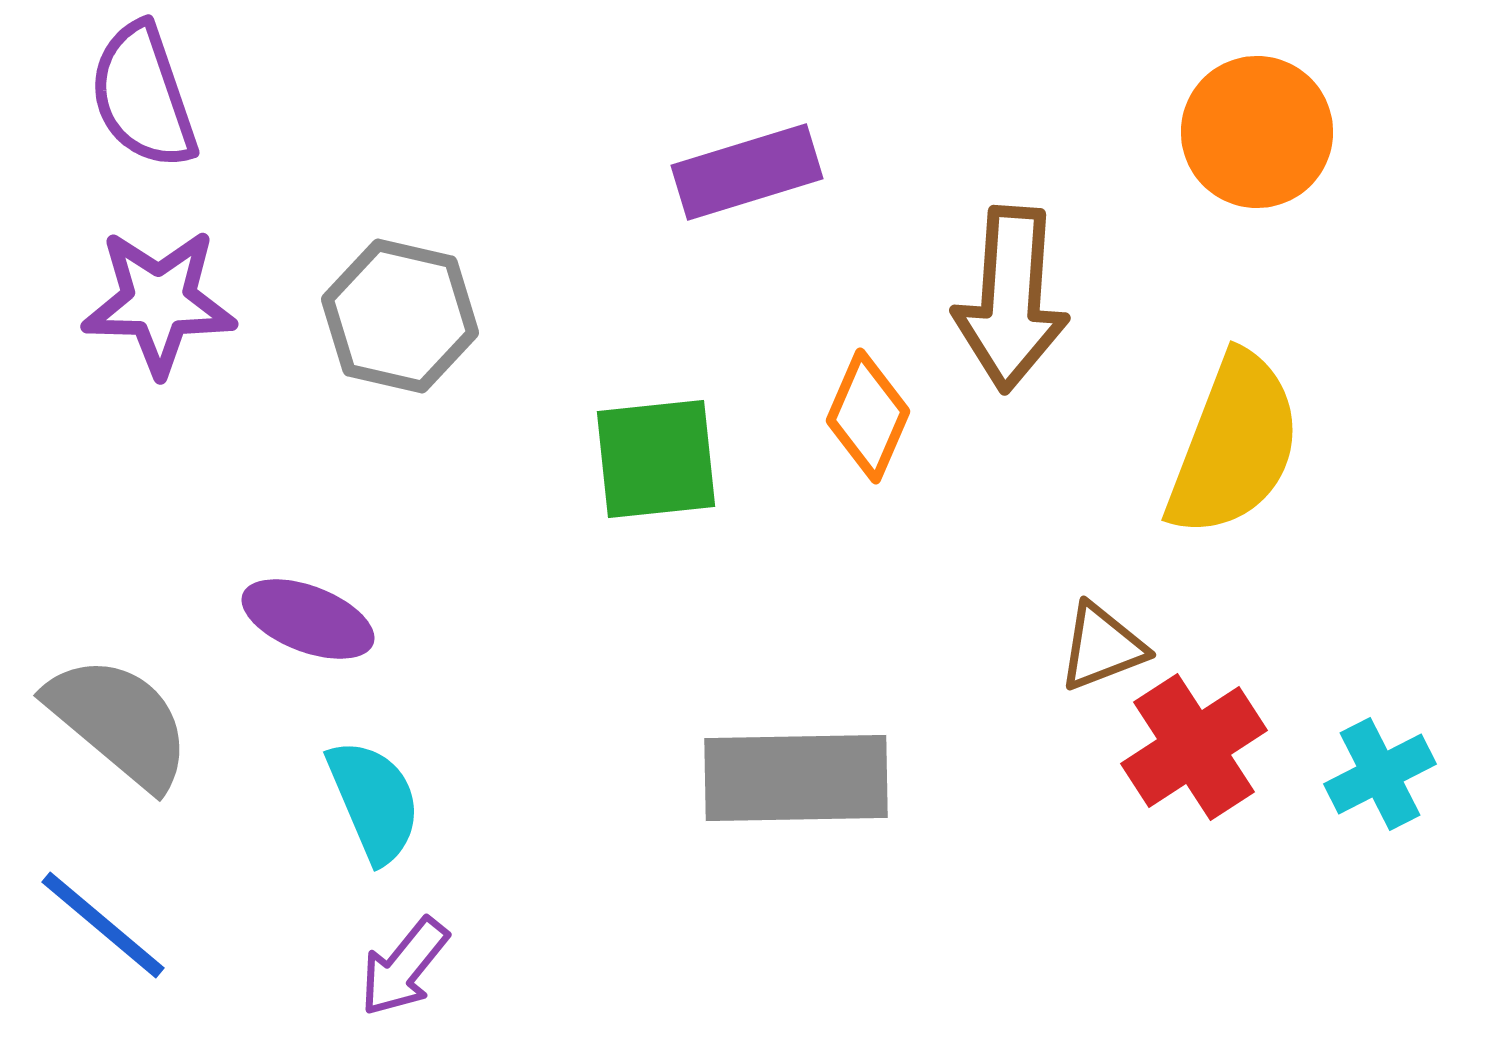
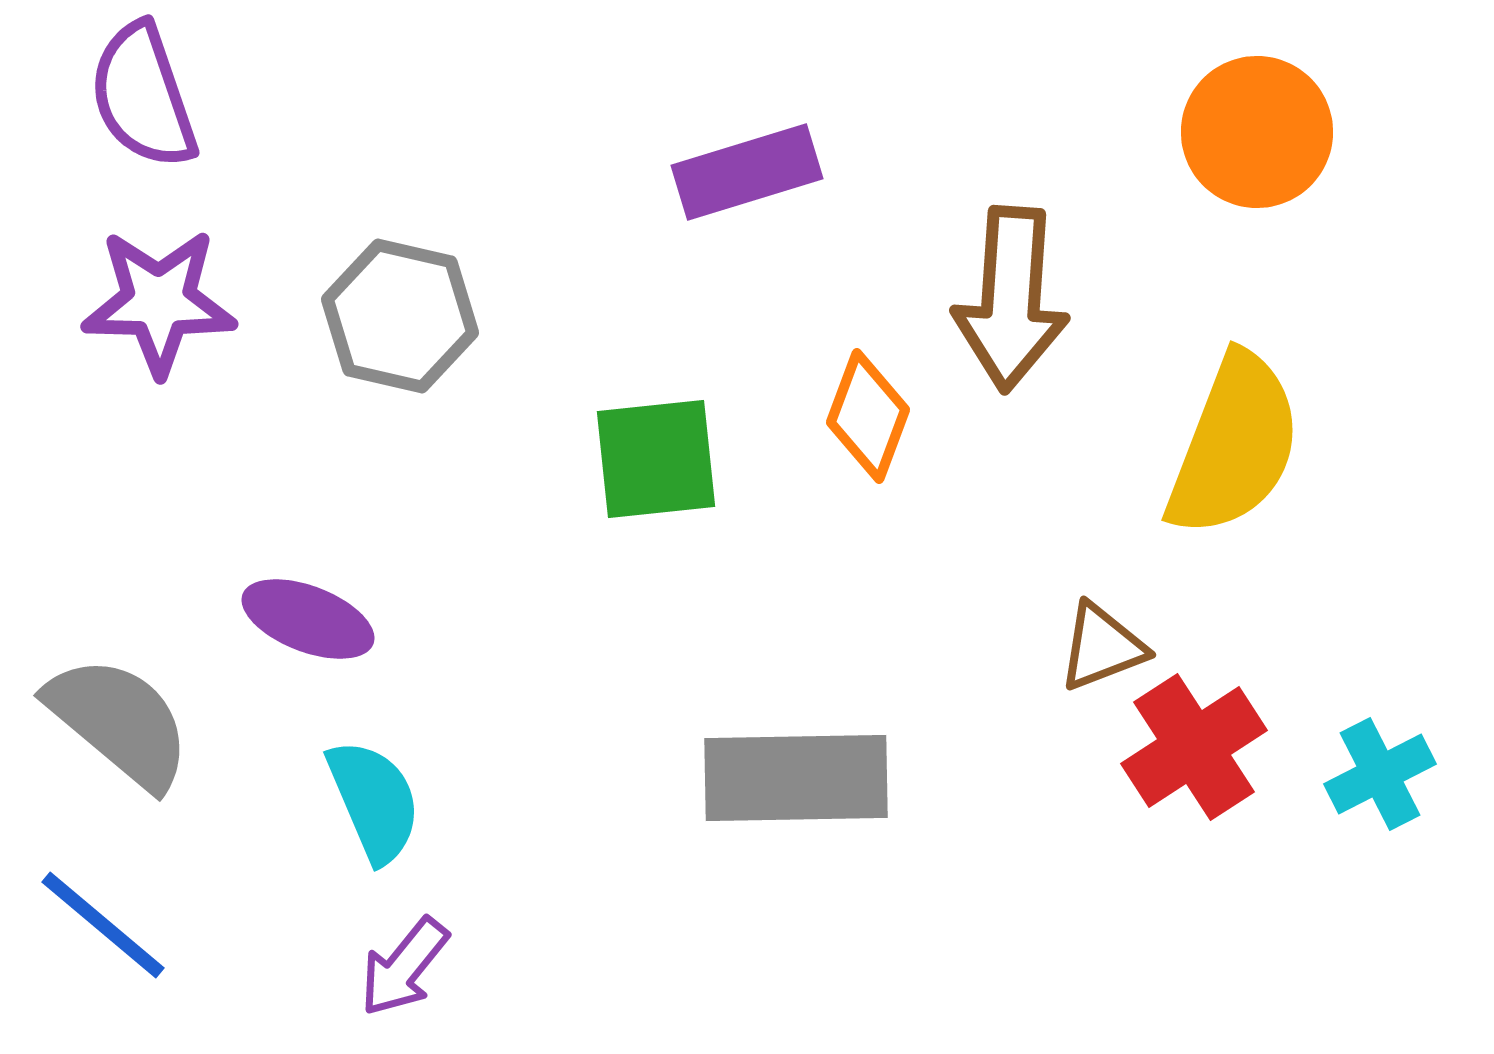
orange diamond: rotated 3 degrees counterclockwise
